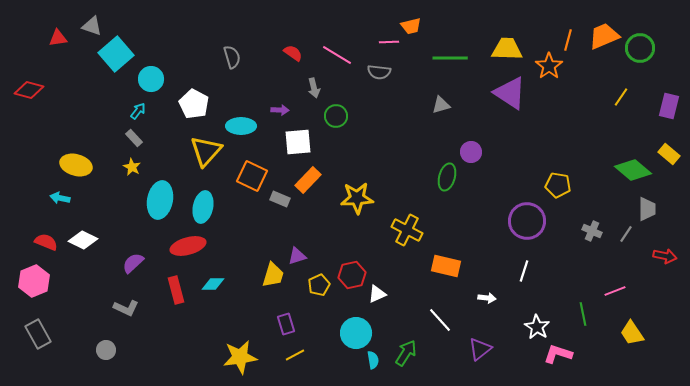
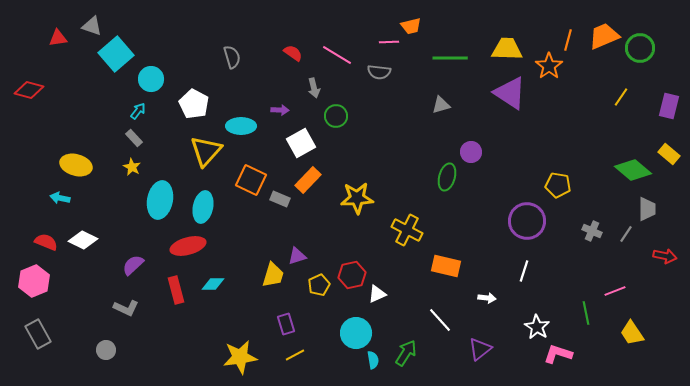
white square at (298, 142): moved 3 px right, 1 px down; rotated 24 degrees counterclockwise
orange square at (252, 176): moved 1 px left, 4 px down
purple semicircle at (133, 263): moved 2 px down
green line at (583, 314): moved 3 px right, 1 px up
